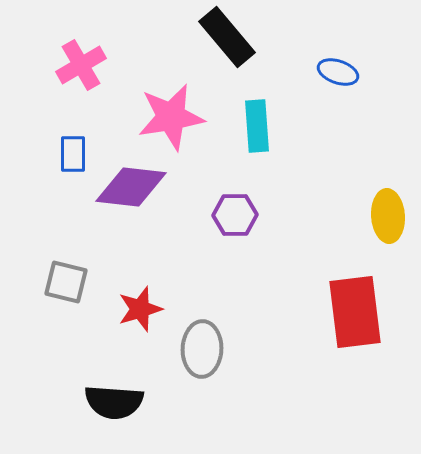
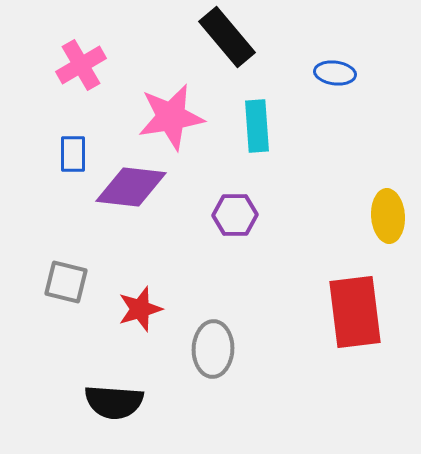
blue ellipse: moved 3 px left, 1 px down; rotated 12 degrees counterclockwise
gray ellipse: moved 11 px right
